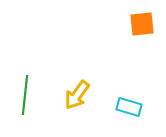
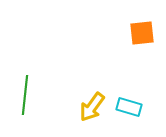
orange square: moved 9 px down
yellow arrow: moved 15 px right, 12 px down
